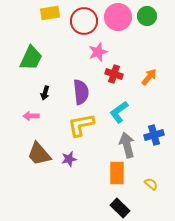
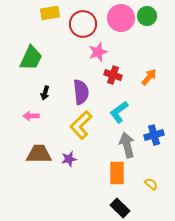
pink circle: moved 3 px right, 1 px down
red circle: moved 1 px left, 3 px down
red cross: moved 1 px left, 1 px down
yellow L-shape: rotated 32 degrees counterclockwise
brown trapezoid: rotated 132 degrees clockwise
